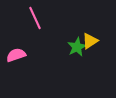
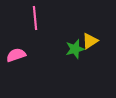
pink line: rotated 20 degrees clockwise
green star: moved 2 px left, 2 px down; rotated 12 degrees clockwise
